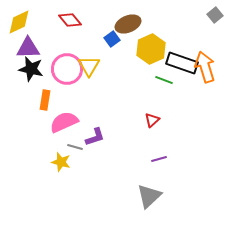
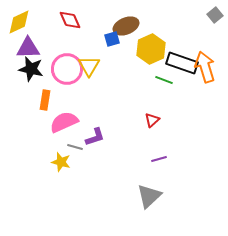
red diamond: rotated 15 degrees clockwise
brown ellipse: moved 2 px left, 2 px down
blue square: rotated 21 degrees clockwise
